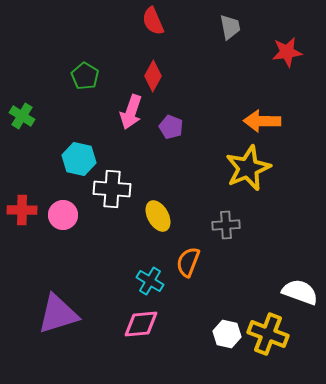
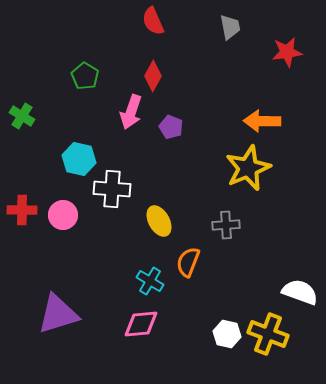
yellow ellipse: moved 1 px right, 5 px down
